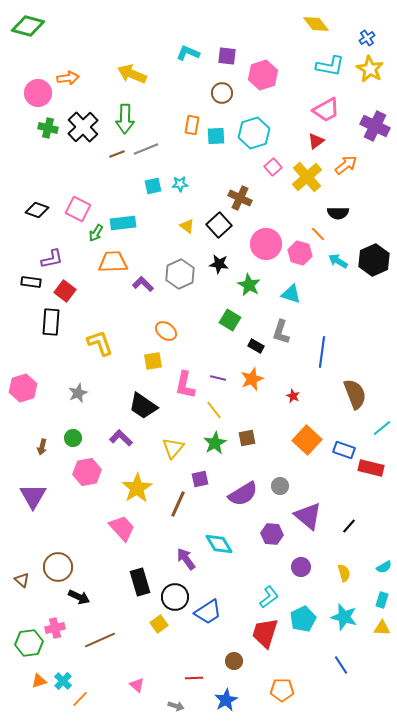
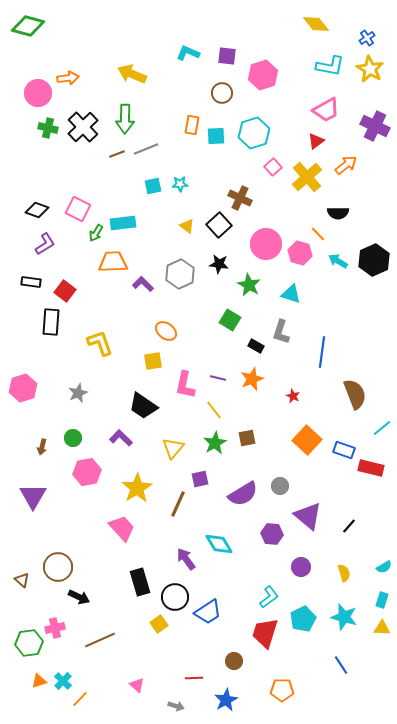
purple L-shape at (52, 259): moved 7 px left, 15 px up; rotated 20 degrees counterclockwise
